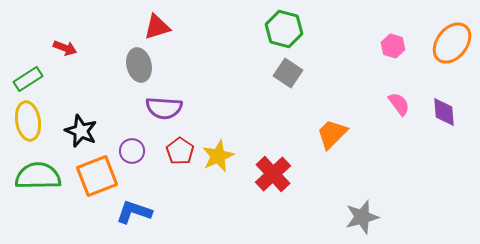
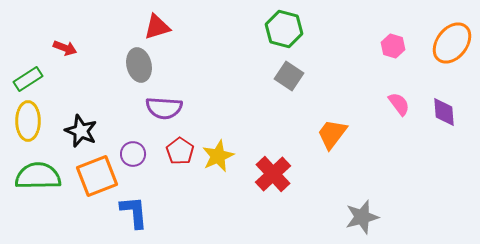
gray square: moved 1 px right, 3 px down
yellow ellipse: rotated 9 degrees clockwise
orange trapezoid: rotated 8 degrees counterclockwise
purple circle: moved 1 px right, 3 px down
blue L-shape: rotated 66 degrees clockwise
